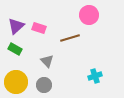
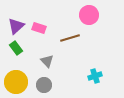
green rectangle: moved 1 px right, 1 px up; rotated 24 degrees clockwise
